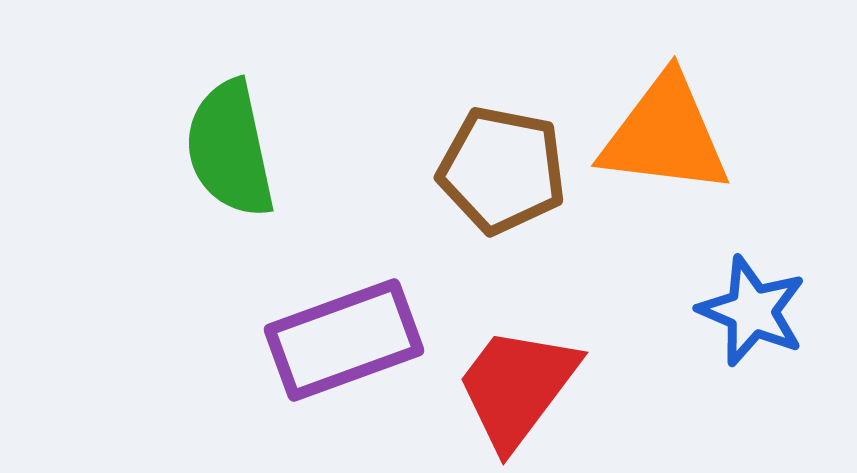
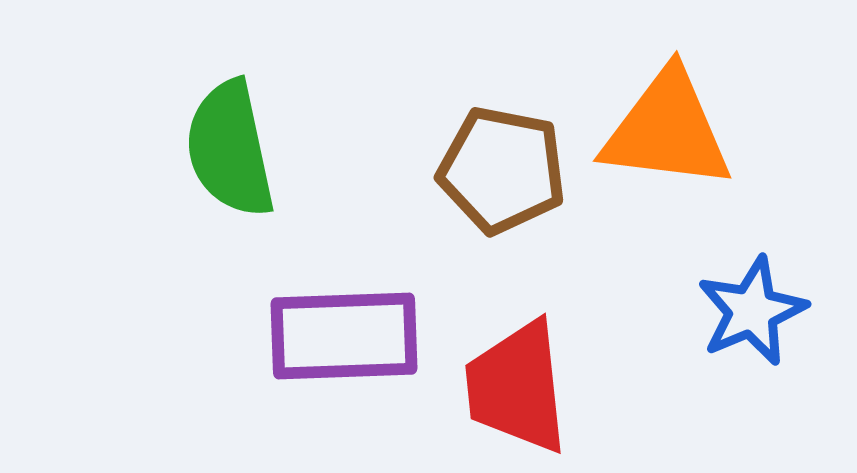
orange triangle: moved 2 px right, 5 px up
blue star: rotated 26 degrees clockwise
purple rectangle: moved 4 px up; rotated 18 degrees clockwise
red trapezoid: rotated 43 degrees counterclockwise
